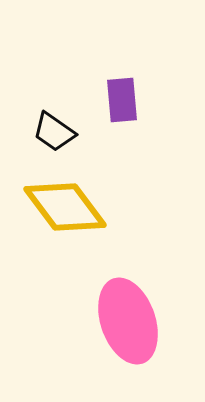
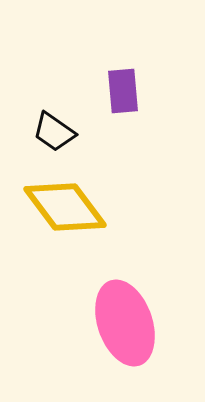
purple rectangle: moved 1 px right, 9 px up
pink ellipse: moved 3 px left, 2 px down
